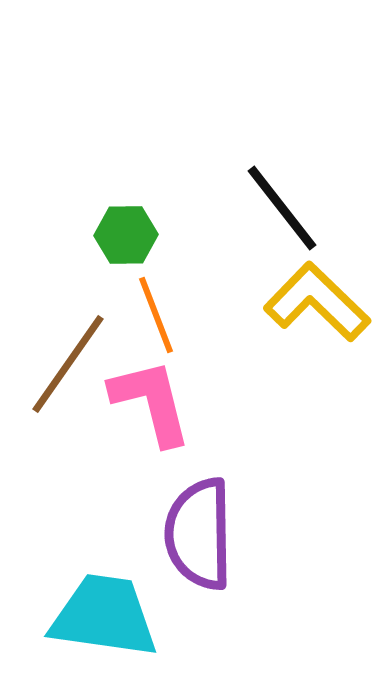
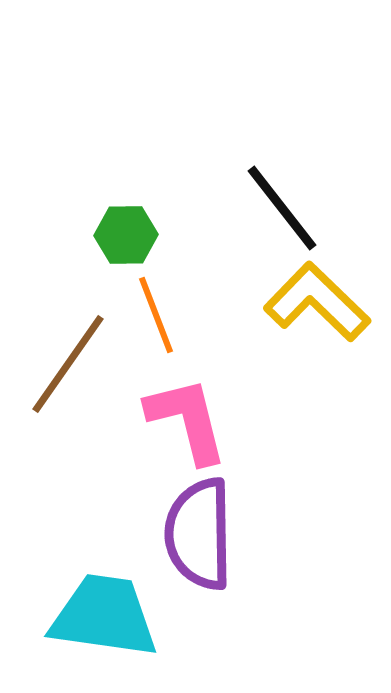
pink L-shape: moved 36 px right, 18 px down
